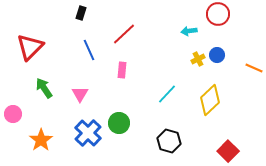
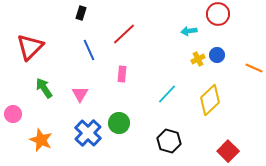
pink rectangle: moved 4 px down
orange star: rotated 15 degrees counterclockwise
